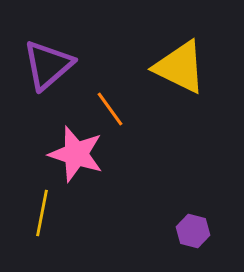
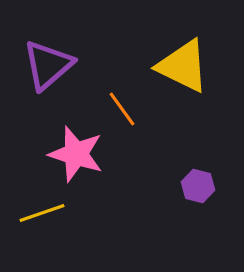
yellow triangle: moved 3 px right, 1 px up
orange line: moved 12 px right
yellow line: rotated 60 degrees clockwise
purple hexagon: moved 5 px right, 45 px up
